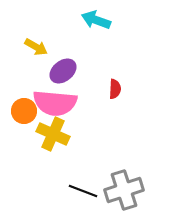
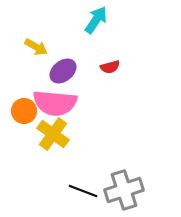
cyan arrow: rotated 104 degrees clockwise
red semicircle: moved 5 px left, 22 px up; rotated 72 degrees clockwise
yellow cross: rotated 12 degrees clockwise
